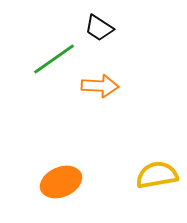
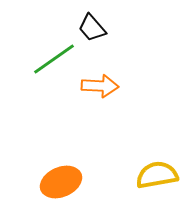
black trapezoid: moved 7 px left; rotated 16 degrees clockwise
